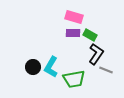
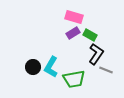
purple rectangle: rotated 32 degrees counterclockwise
